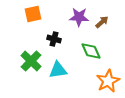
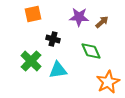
black cross: moved 1 px left
orange star: moved 1 px down
